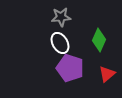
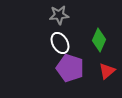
gray star: moved 2 px left, 2 px up
red triangle: moved 3 px up
